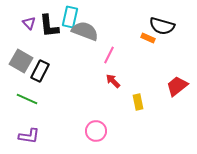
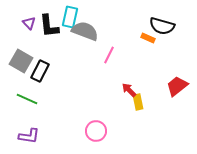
red arrow: moved 16 px right, 9 px down
